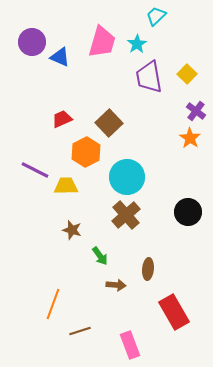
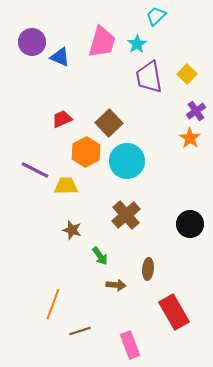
purple cross: rotated 18 degrees clockwise
cyan circle: moved 16 px up
black circle: moved 2 px right, 12 px down
